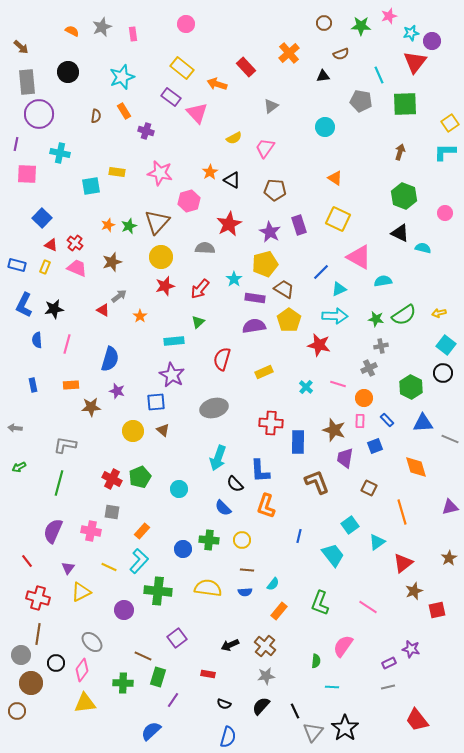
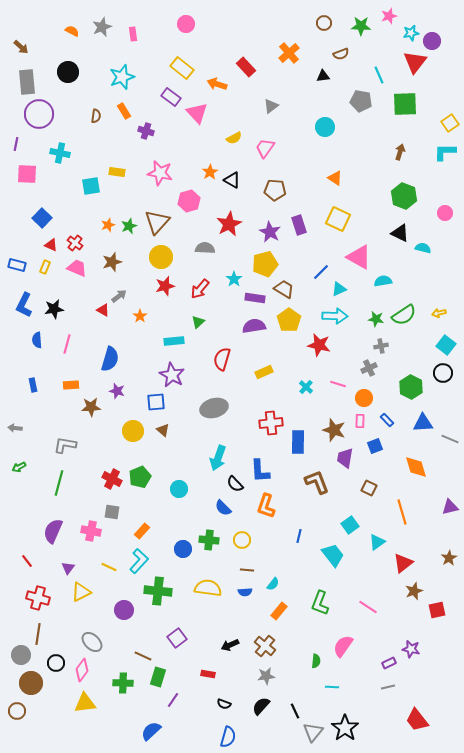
red cross at (271, 423): rotated 10 degrees counterclockwise
